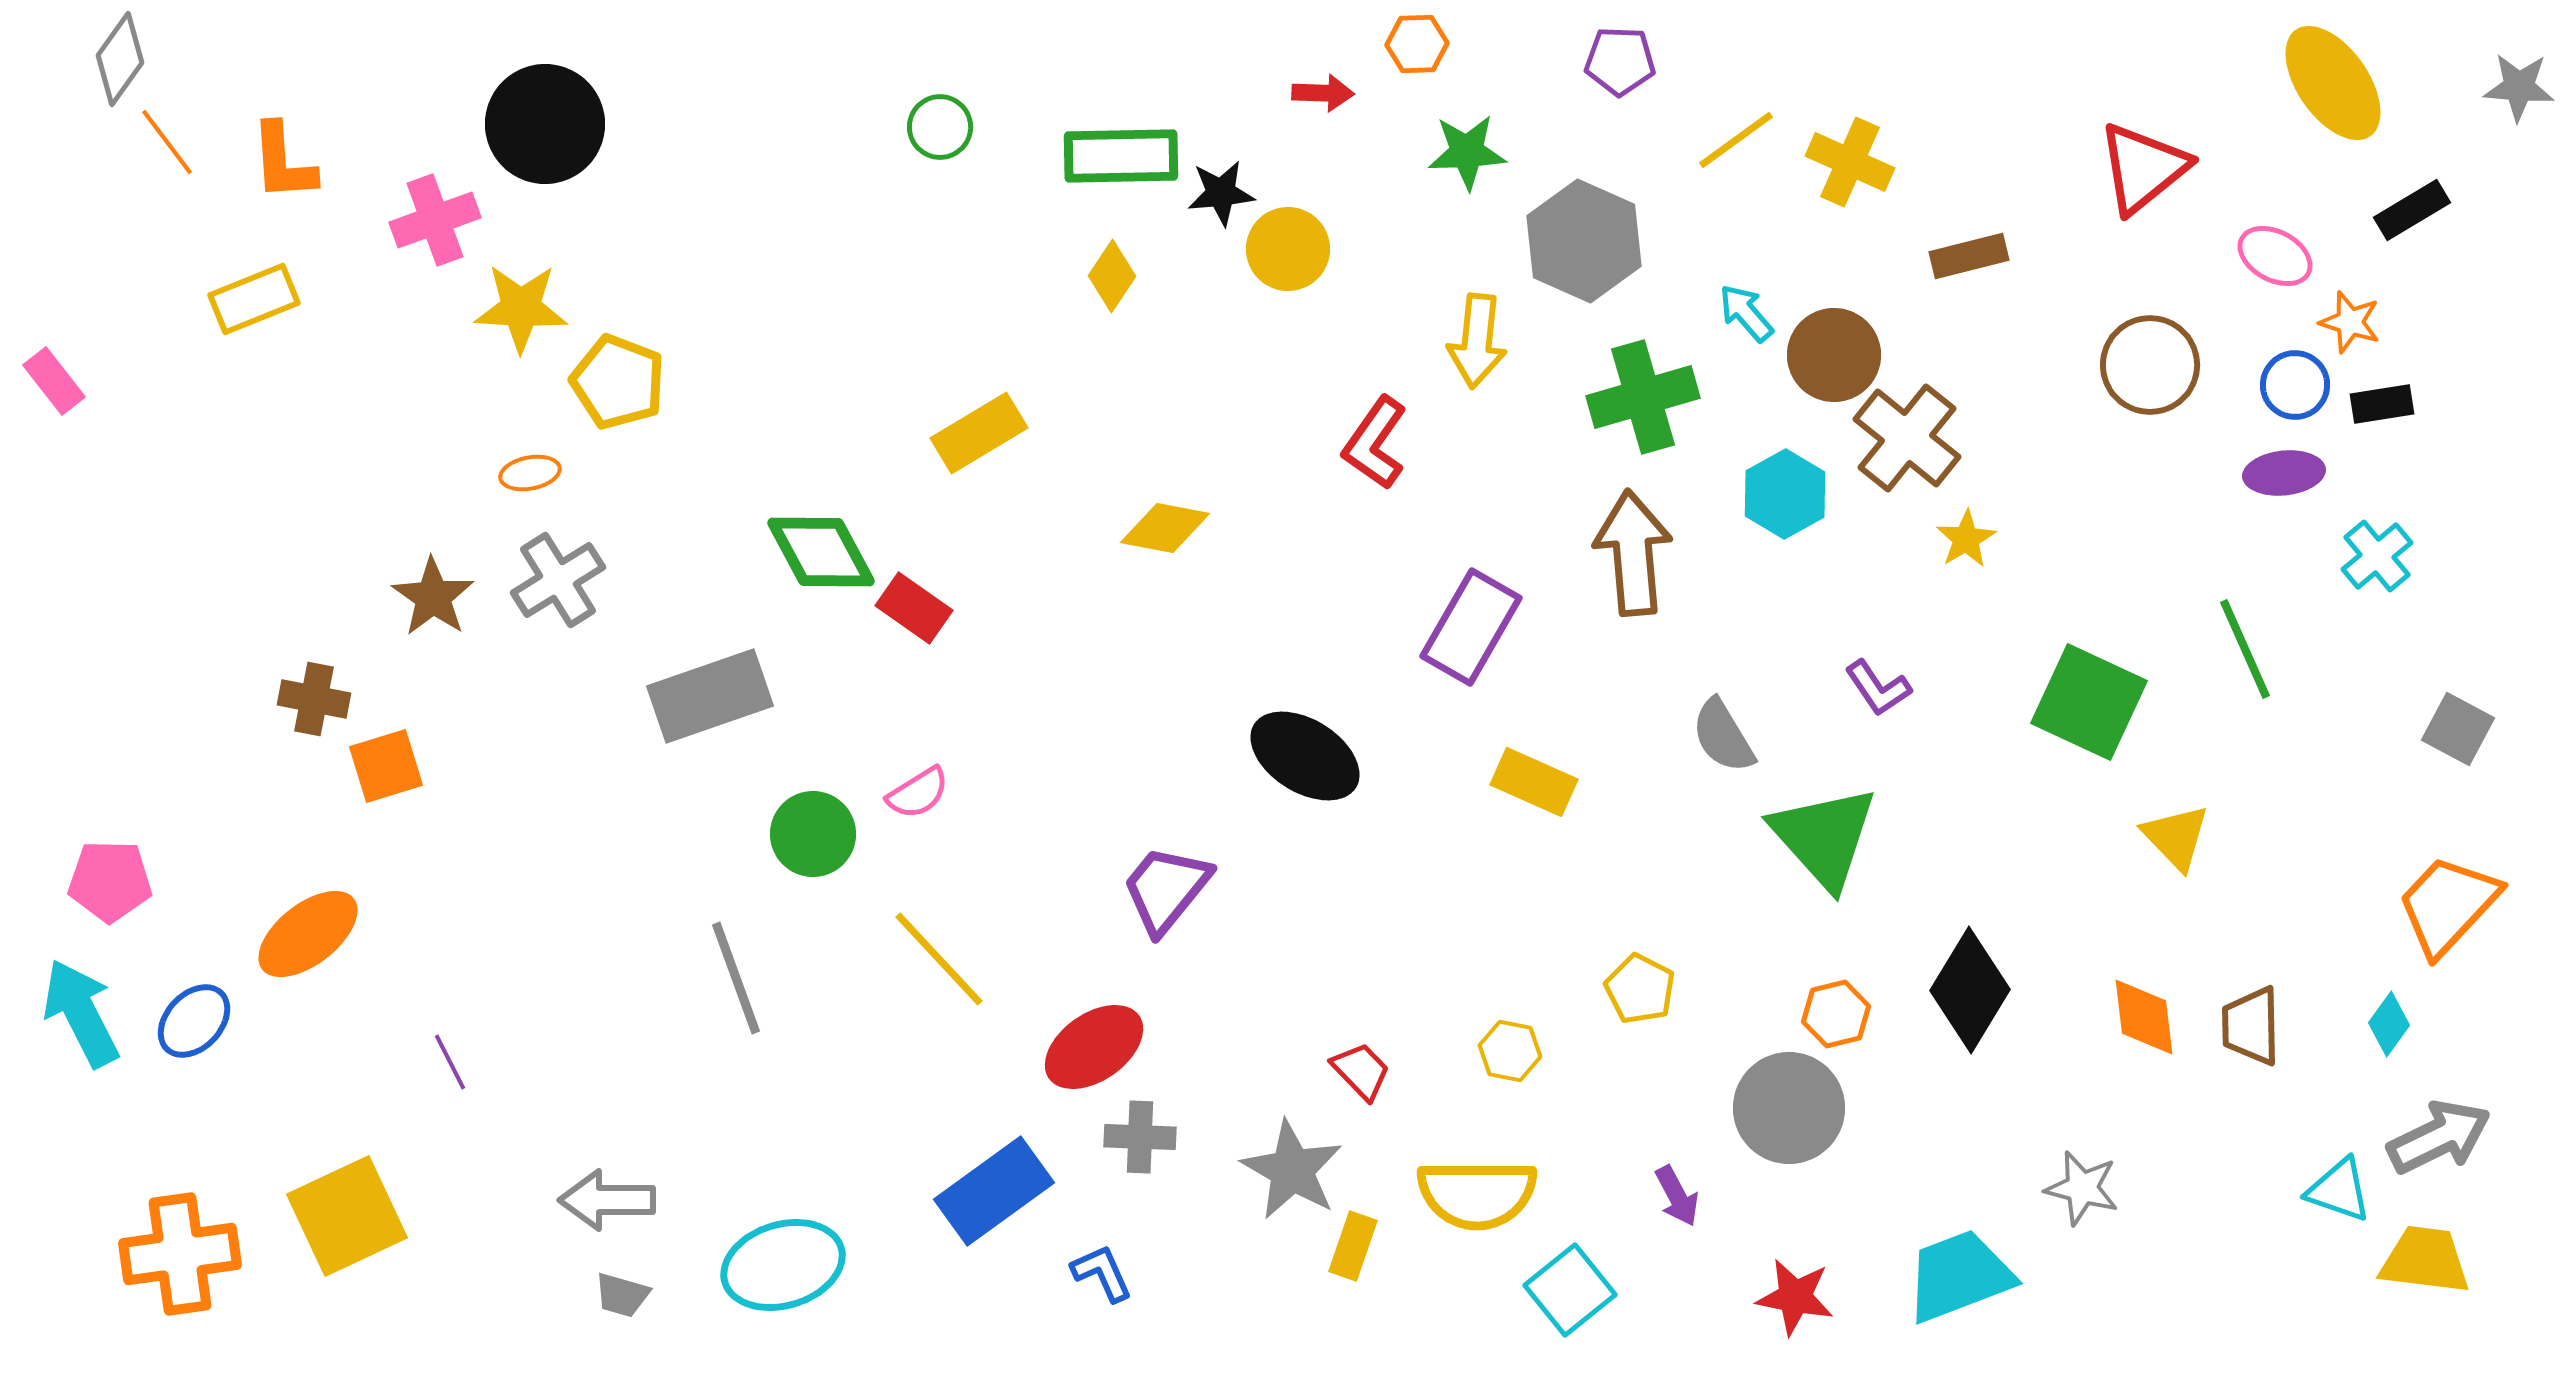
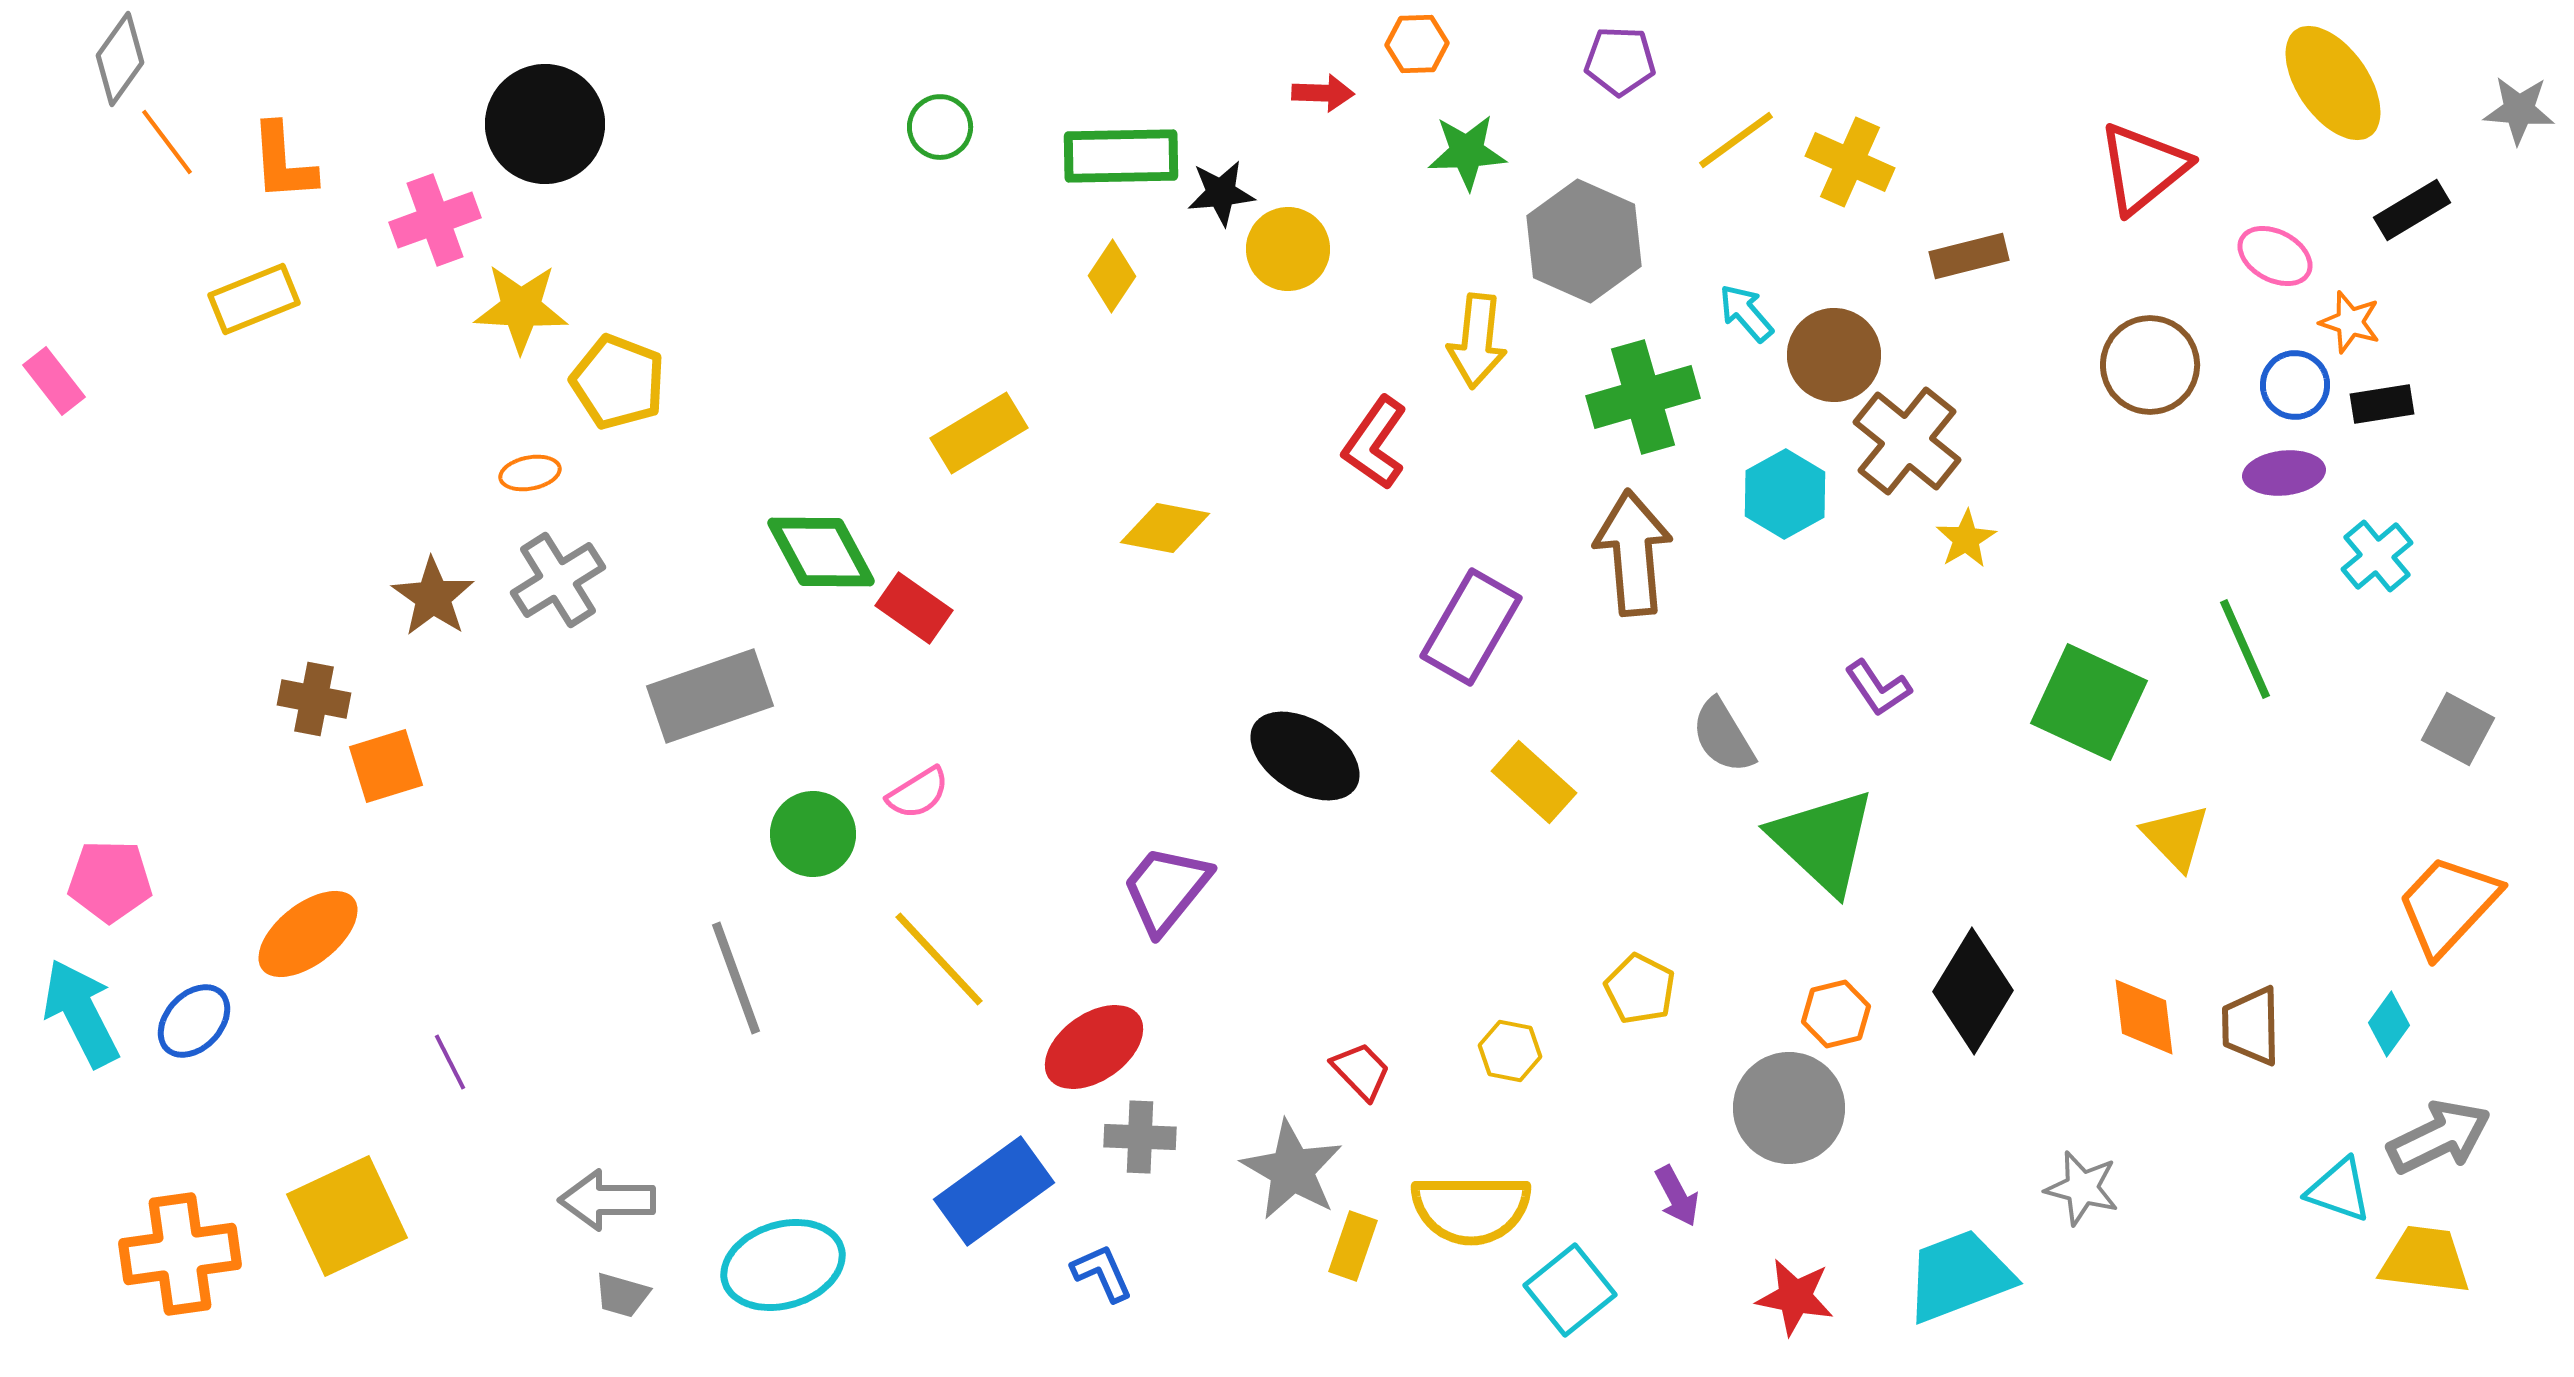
gray star at (2519, 87): moved 23 px down
brown cross at (1907, 438): moved 3 px down
yellow rectangle at (1534, 782): rotated 18 degrees clockwise
green triangle at (1824, 837): moved 1 px left, 4 px down; rotated 5 degrees counterclockwise
black diamond at (1970, 990): moved 3 px right, 1 px down
yellow semicircle at (1477, 1194): moved 6 px left, 15 px down
